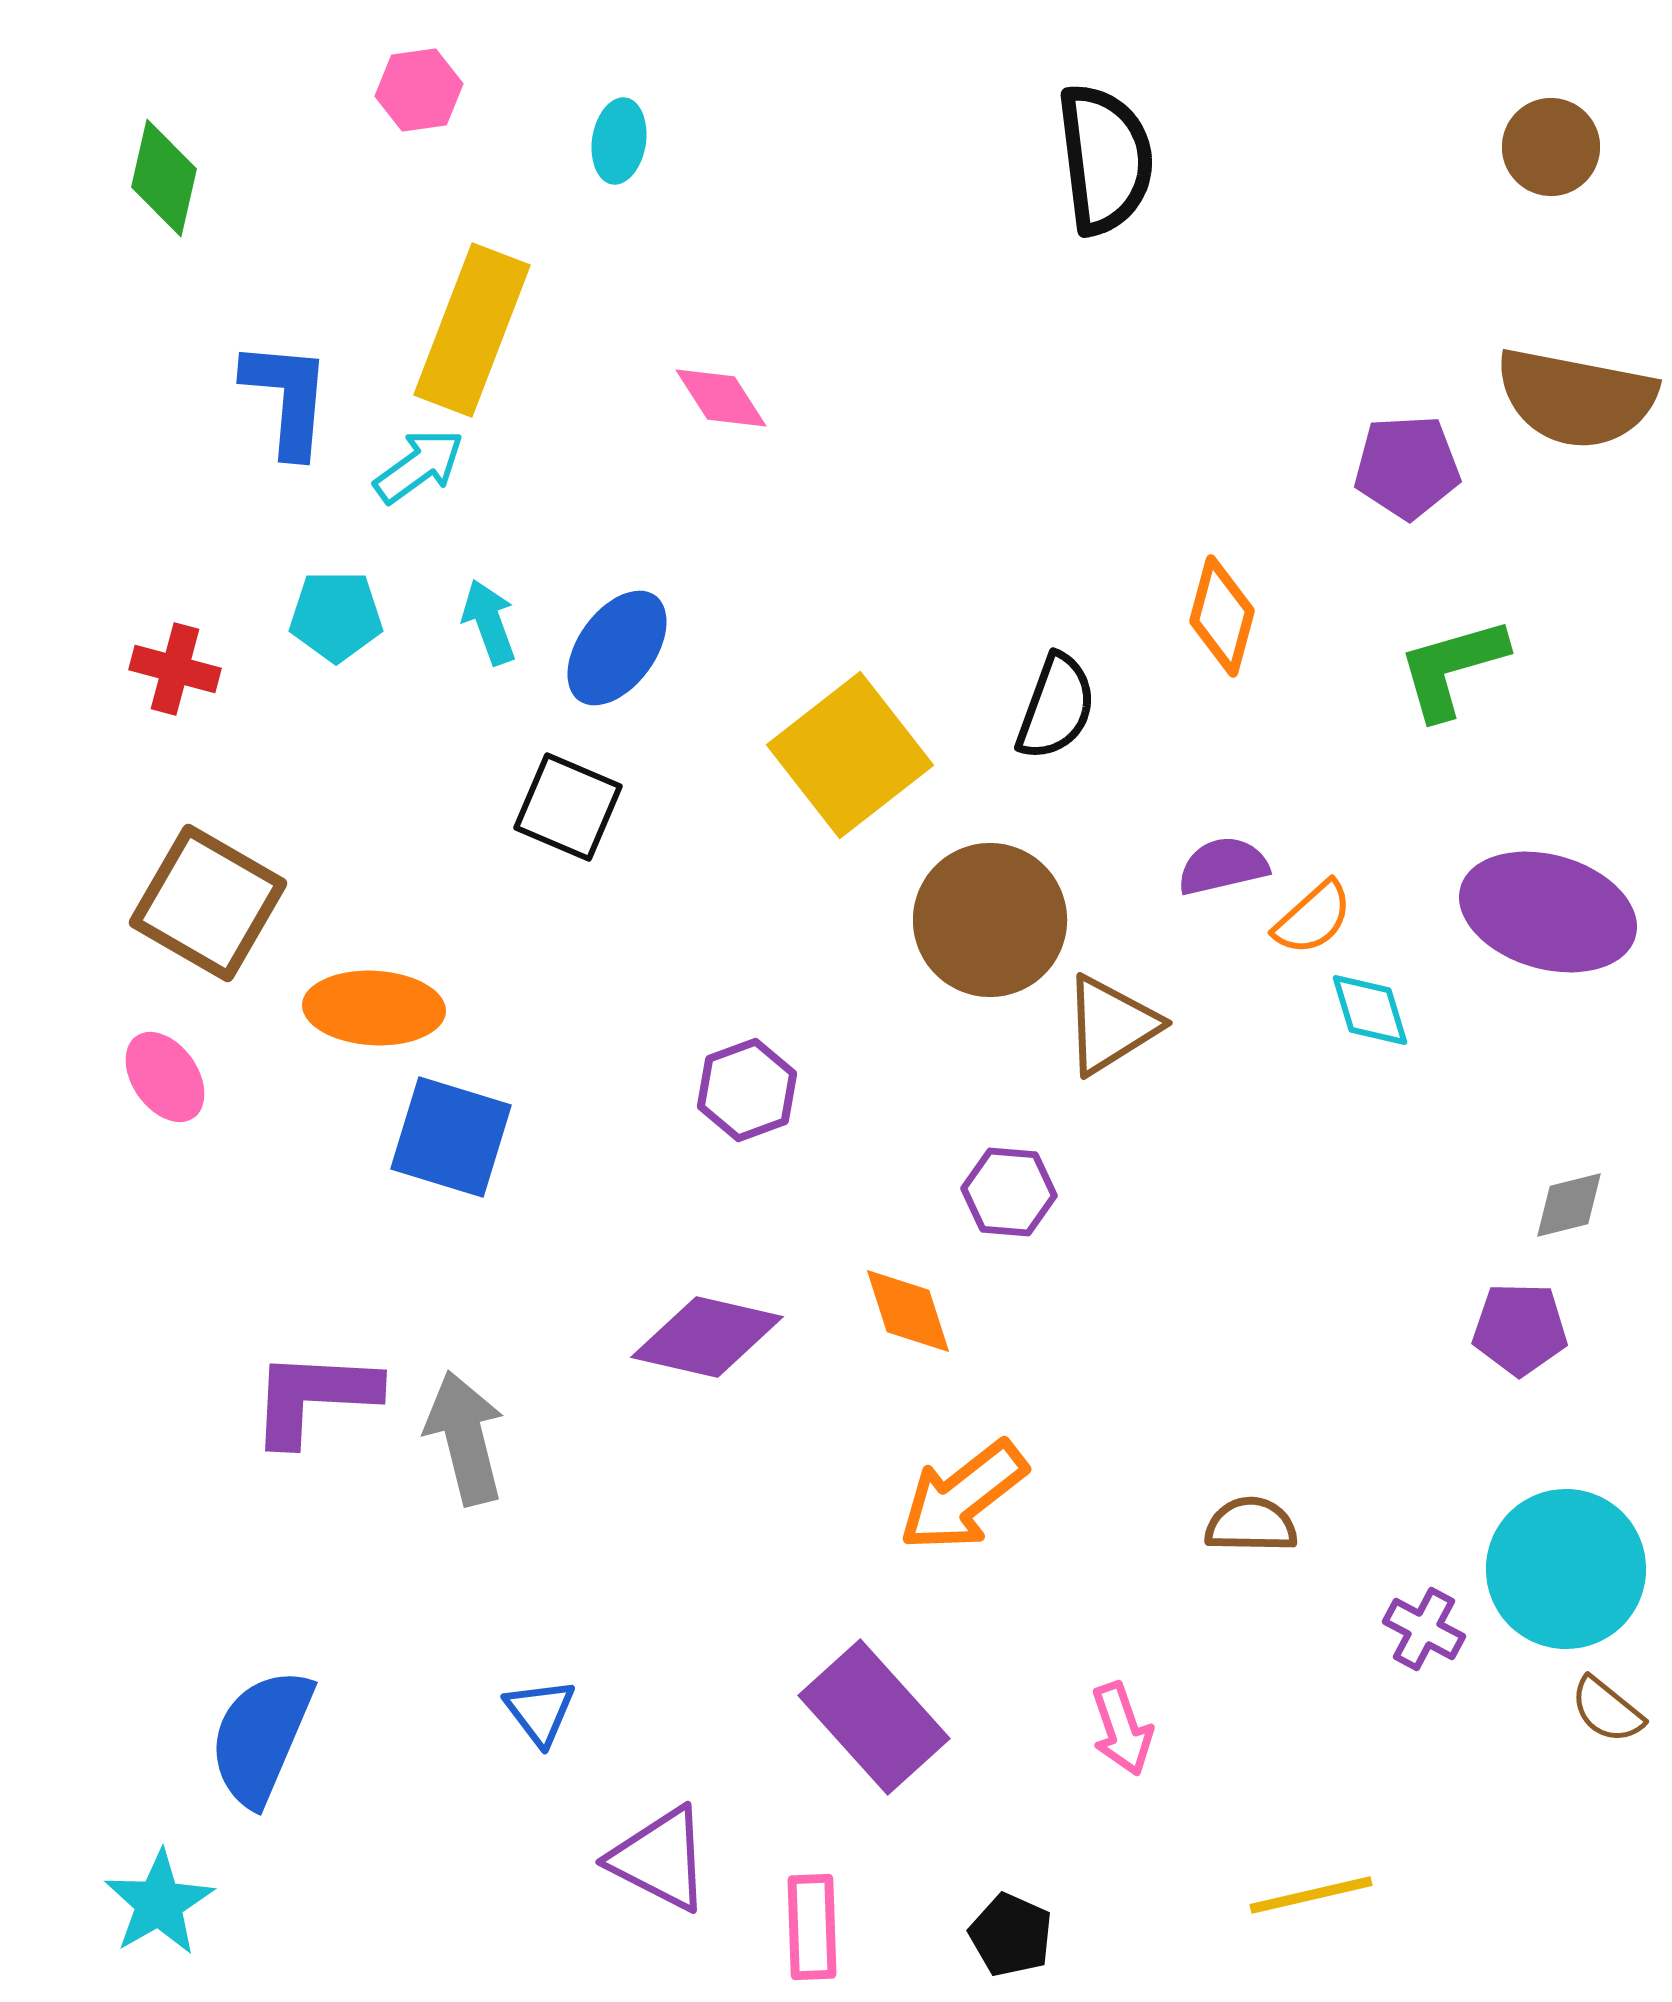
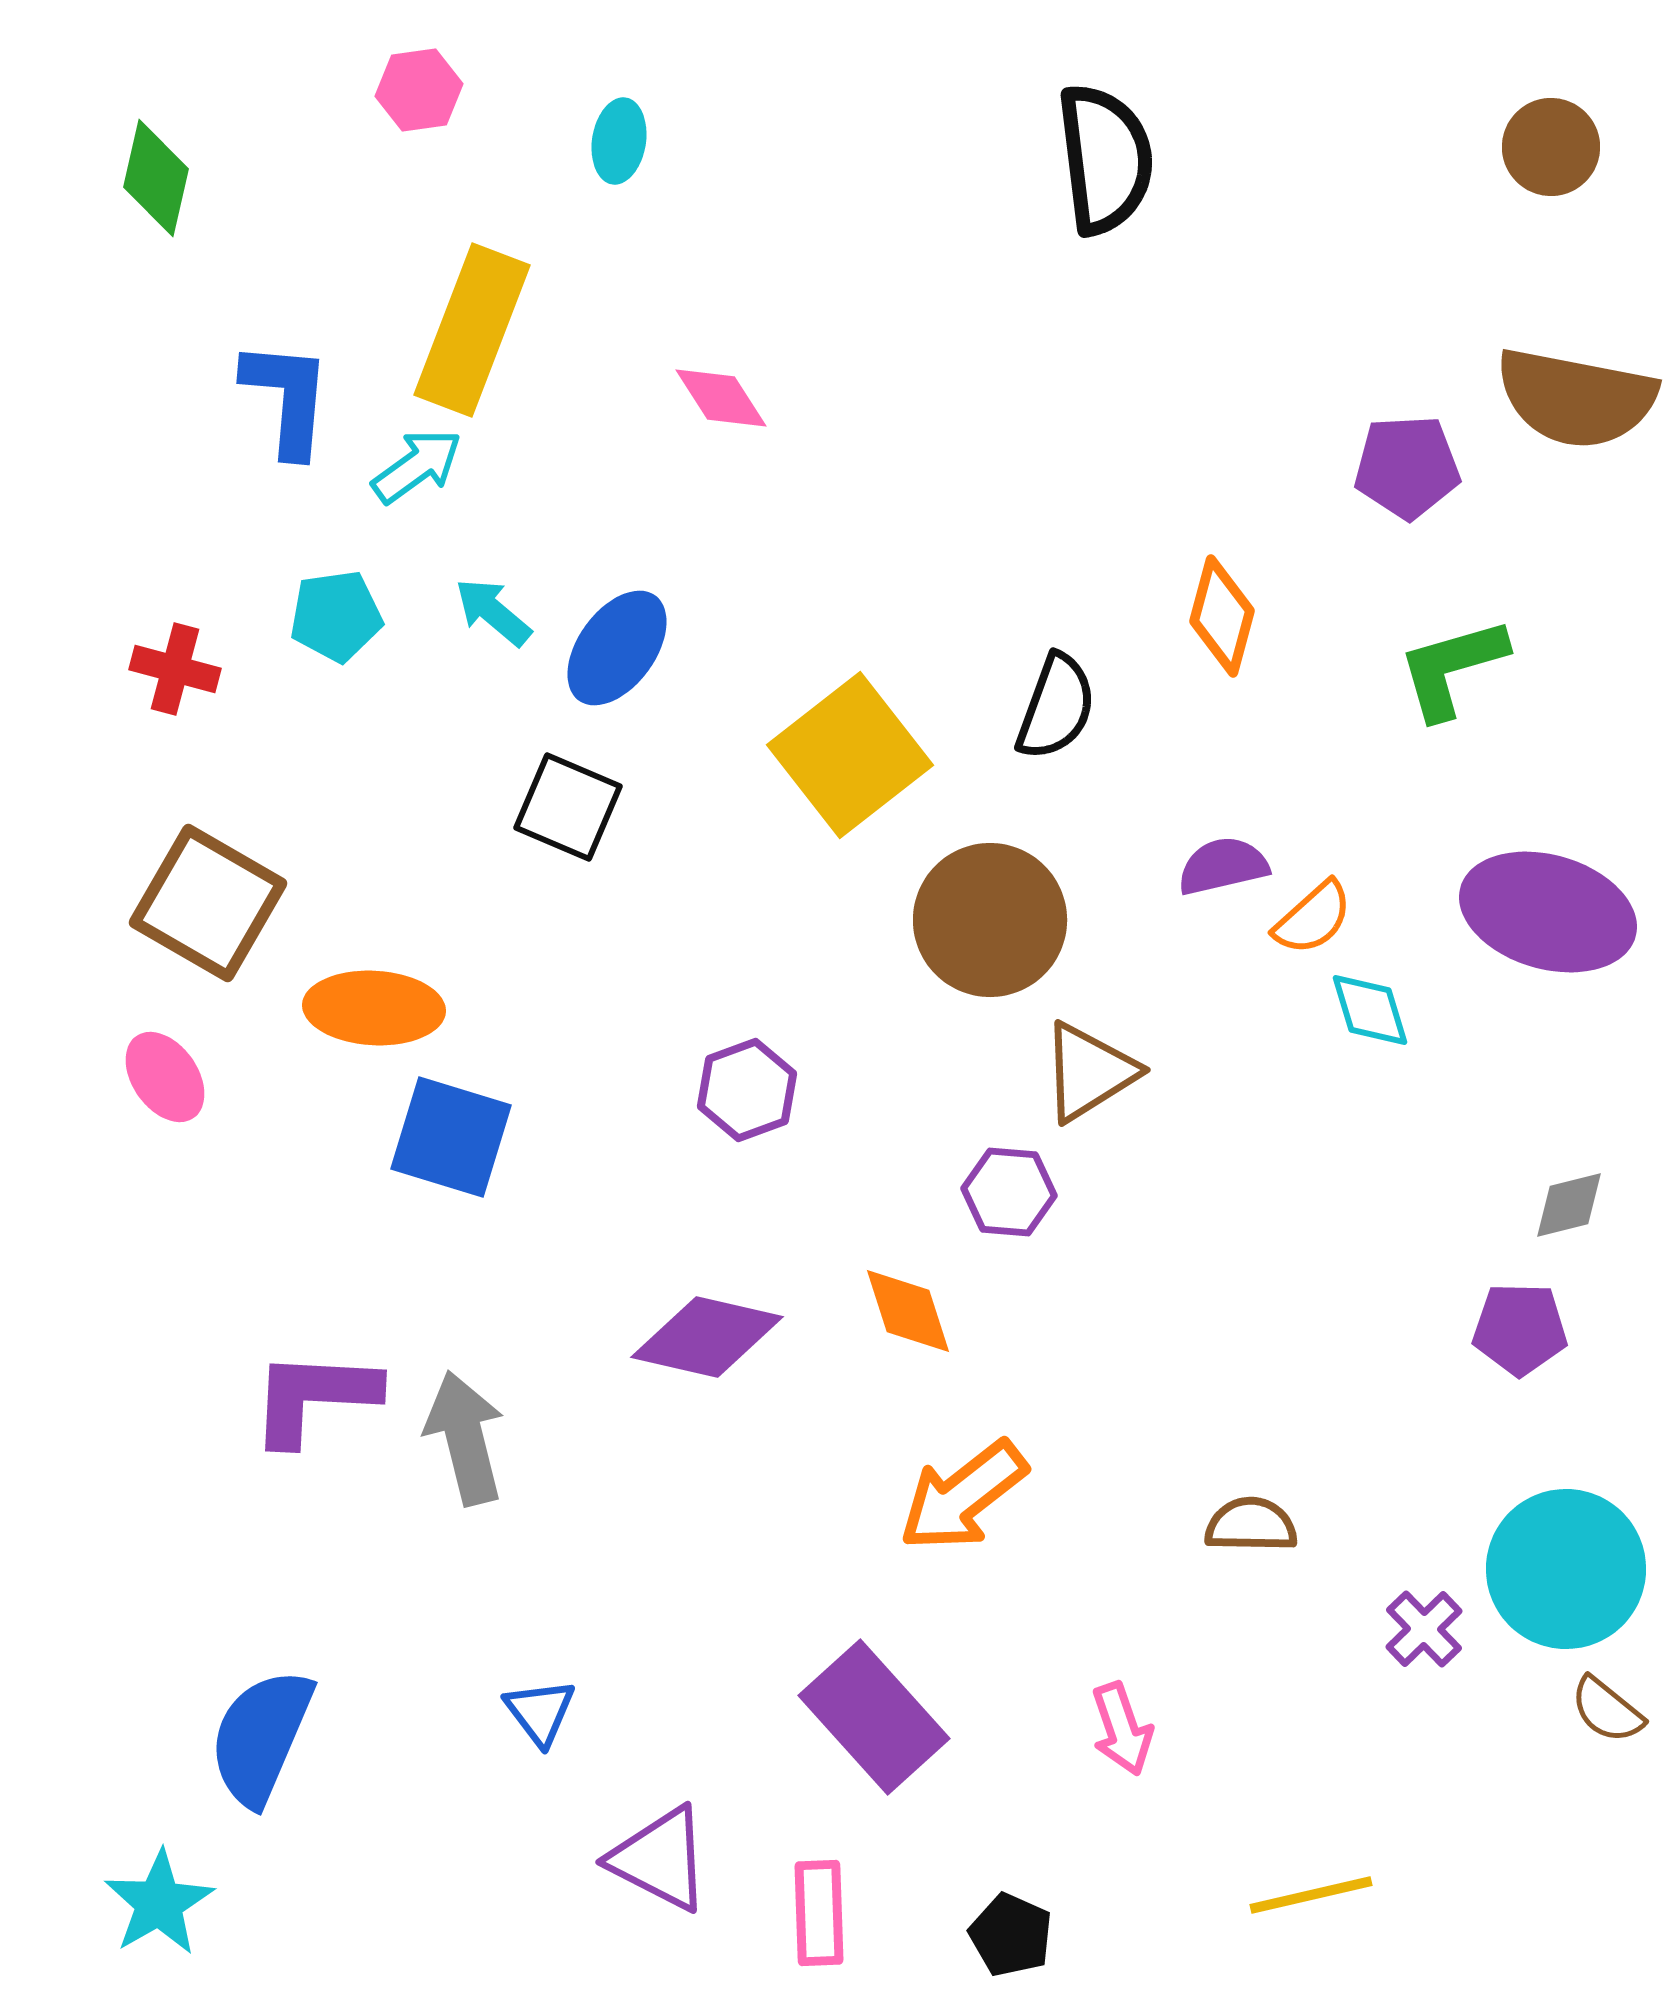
green diamond at (164, 178): moved 8 px left
cyan arrow at (419, 466): moved 2 px left
cyan pentagon at (336, 616): rotated 8 degrees counterclockwise
cyan arrow at (489, 622): moved 4 px right, 10 px up; rotated 30 degrees counterclockwise
brown triangle at (1111, 1025): moved 22 px left, 47 px down
purple cross at (1424, 1629): rotated 18 degrees clockwise
pink rectangle at (812, 1927): moved 7 px right, 14 px up
